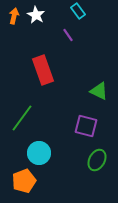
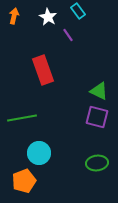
white star: moved 12 px right, 2 px down
green line: rotated 44 degrees clockwise
purple square: moved 11 px right, 9 px up
green ellipse: moved 3 px down; rotated 55 degrees clockwise
